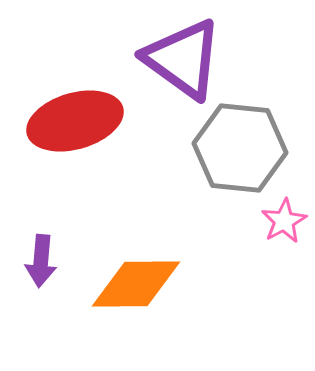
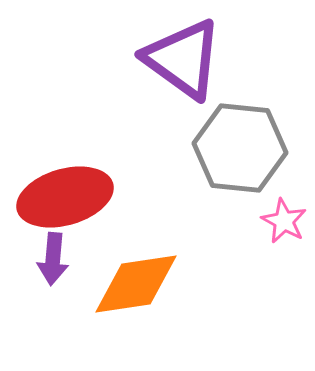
red ellipse: moved 10 px left, 76 px down
pink star: rotated 15 degrees counterclockwise
purple arrow: moved 12 px right, 2 px up
orange diamond: rotated 8 degrees counterclockwise
